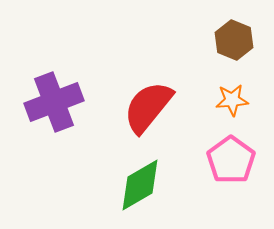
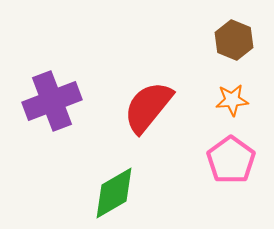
purple cross: moved 2 px left, 1 px up
green diamond: moved 26 px left, 8 px down
